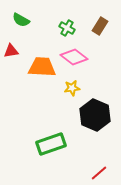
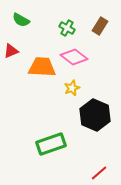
red triangle: rotated 14 degrees counterclockwise
yellow star: rotated 14 degrees counterclockwise
